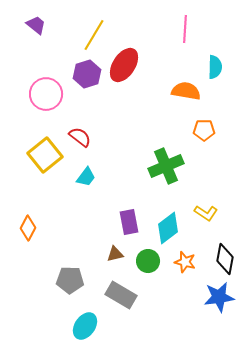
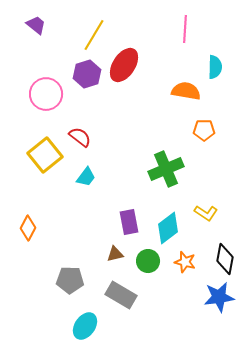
green cross: moved 3 px down
